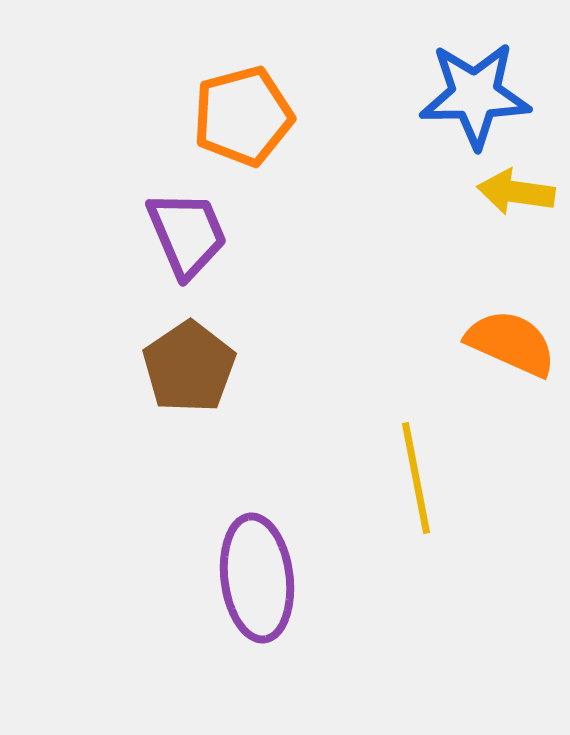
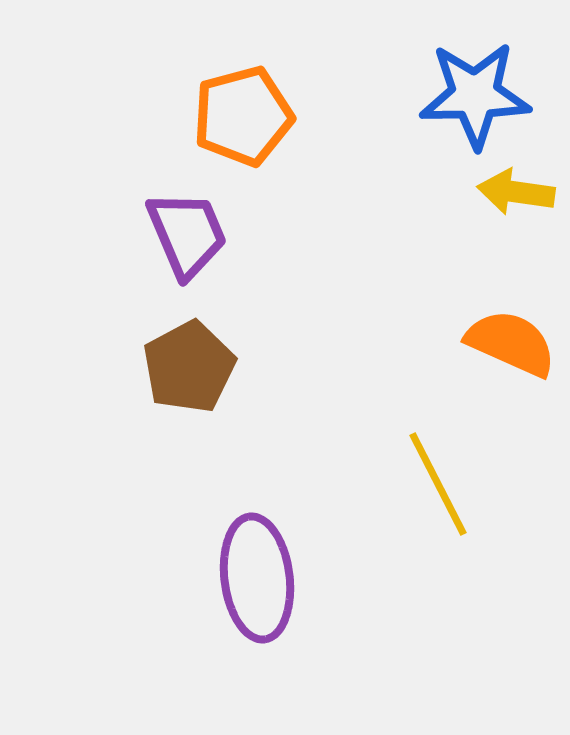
brown pentagon: rotated 6 degrees clockwise
yellow line: moved 22 px right, 6 px down; rotated 16 degrees counterclockwise
